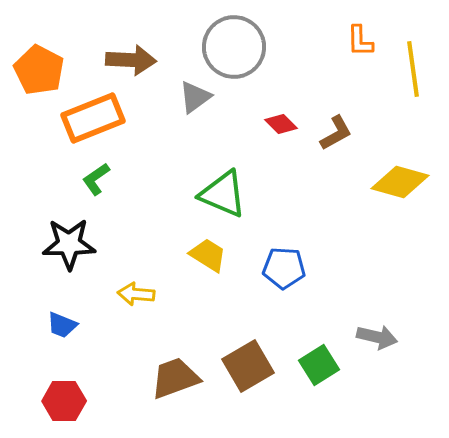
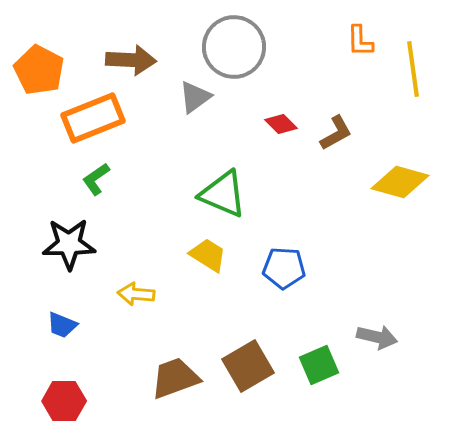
green square: rotated 9 degrees clockwise
